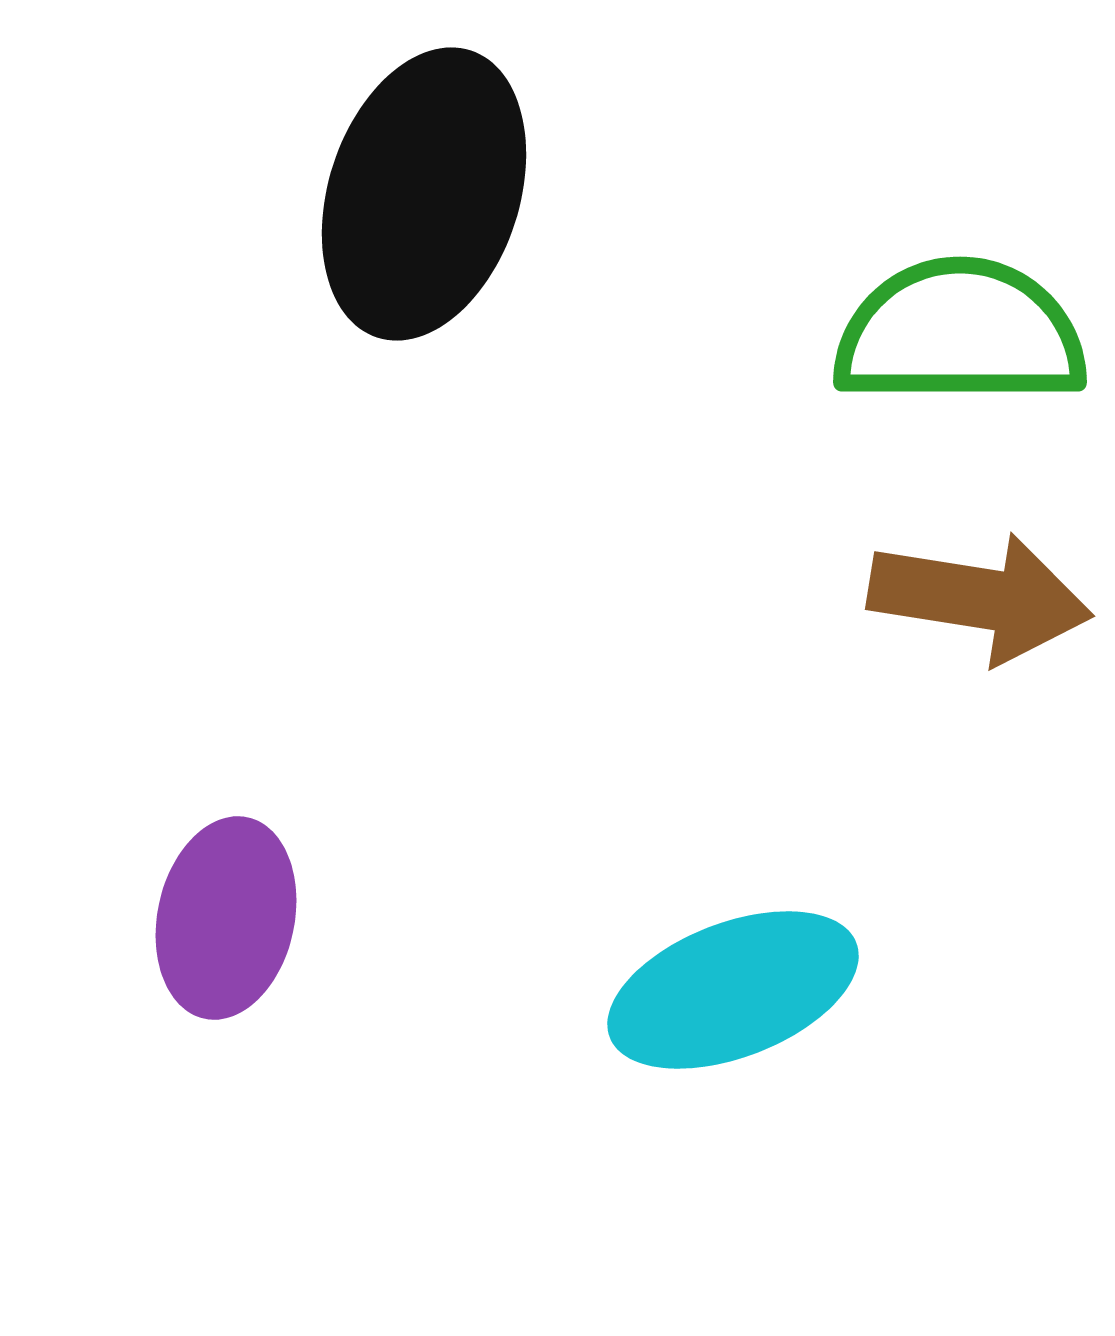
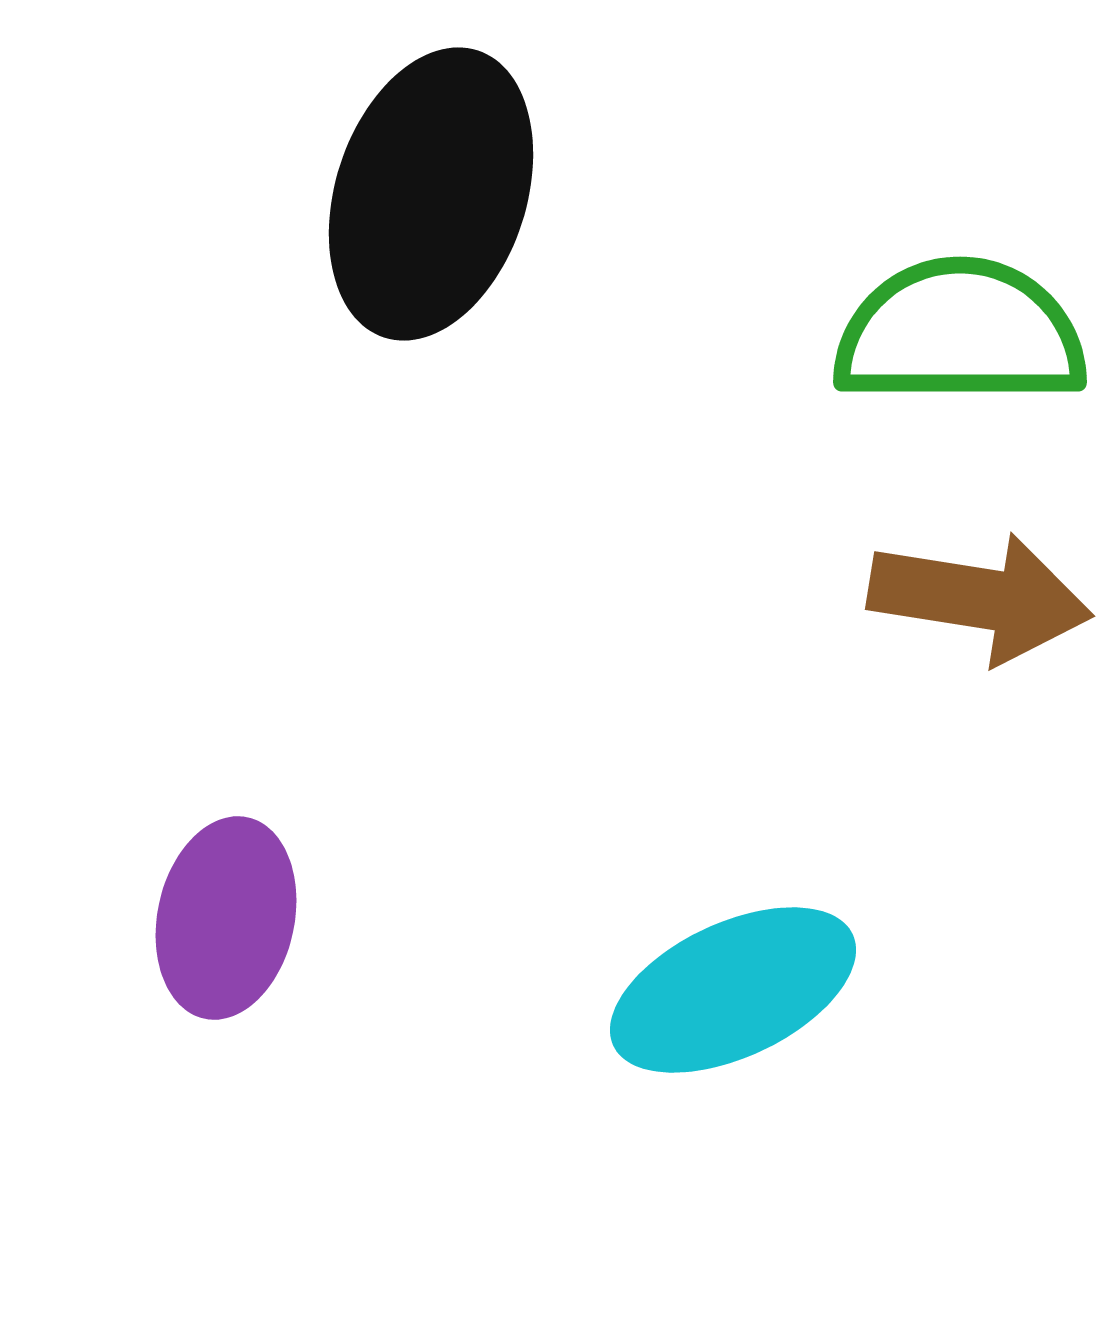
black ellipse: moved 7 px right
cyan ellipse: rotated 4 degrees counterclockwise
